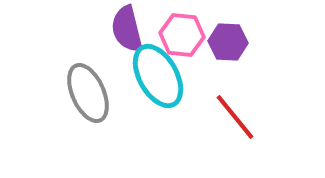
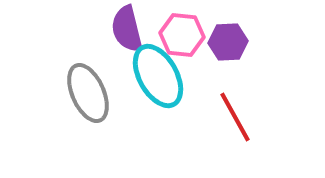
purple hexagon: rotated 6 degrees counterclockwise
red line: rotated 10 degrees clockwise
